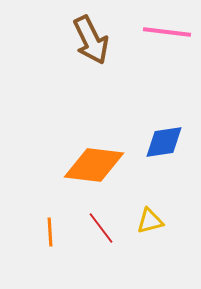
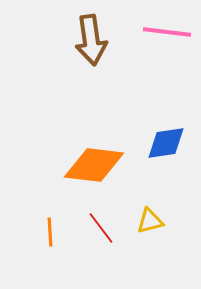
brown arrow: rotated 18 degrees clockwise
blue diamond: moved 2 px right, 1 px down
